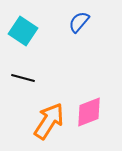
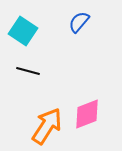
black line: moved 5 px right, 7 px up
pink diamond: moved 2 px left, 2 px down
orange arrow: moved 2 px left, 5 px down
